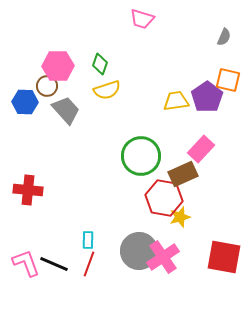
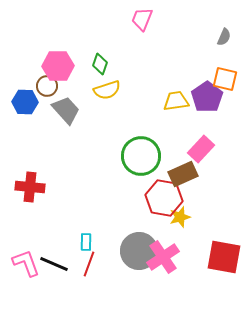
pink trapezoid: rotated 95 degrees clockwise
orange square: moved 3 px left, 1 px up
red cross: moved 2 px right, 3 px up
cyan rectangle: moved 2 px left, 2 px down
